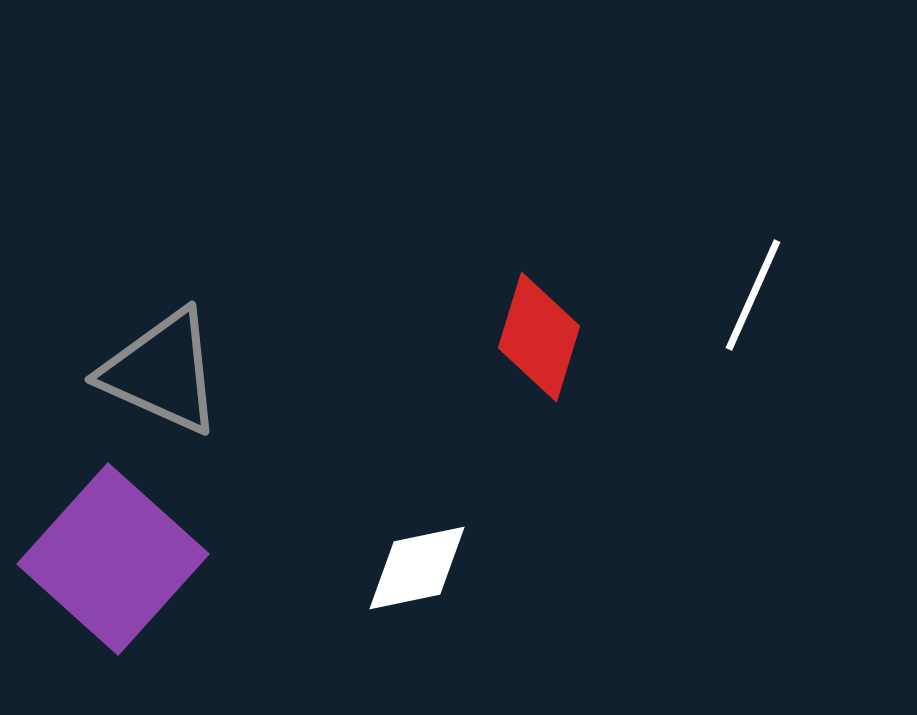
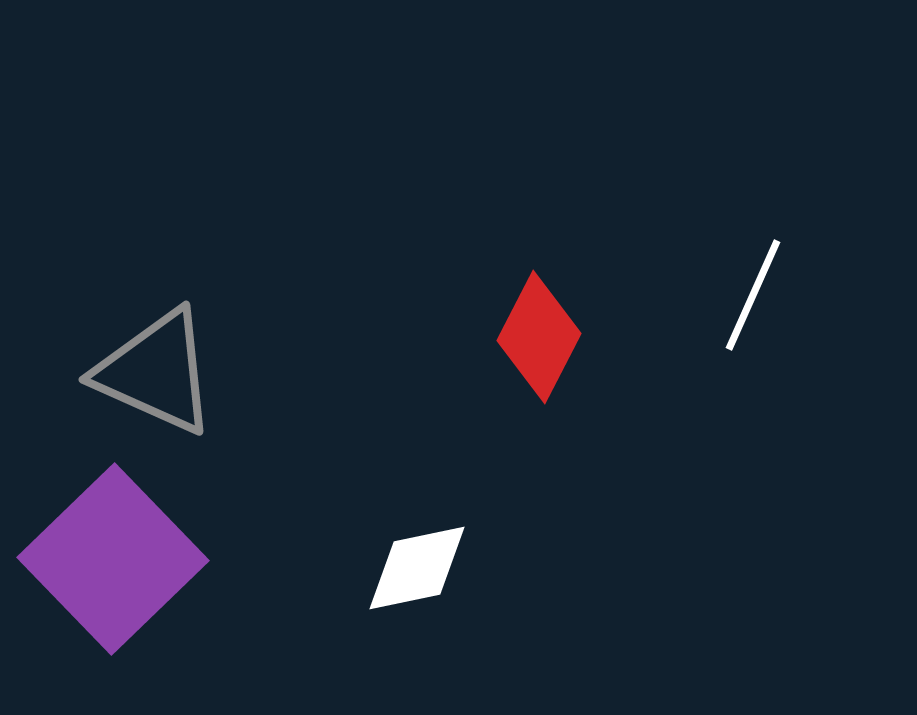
red diamond: rotated 10 degrees clockwise
gray triangle: moved 6 px left
purple square: rotated 4 degrees clockwise
